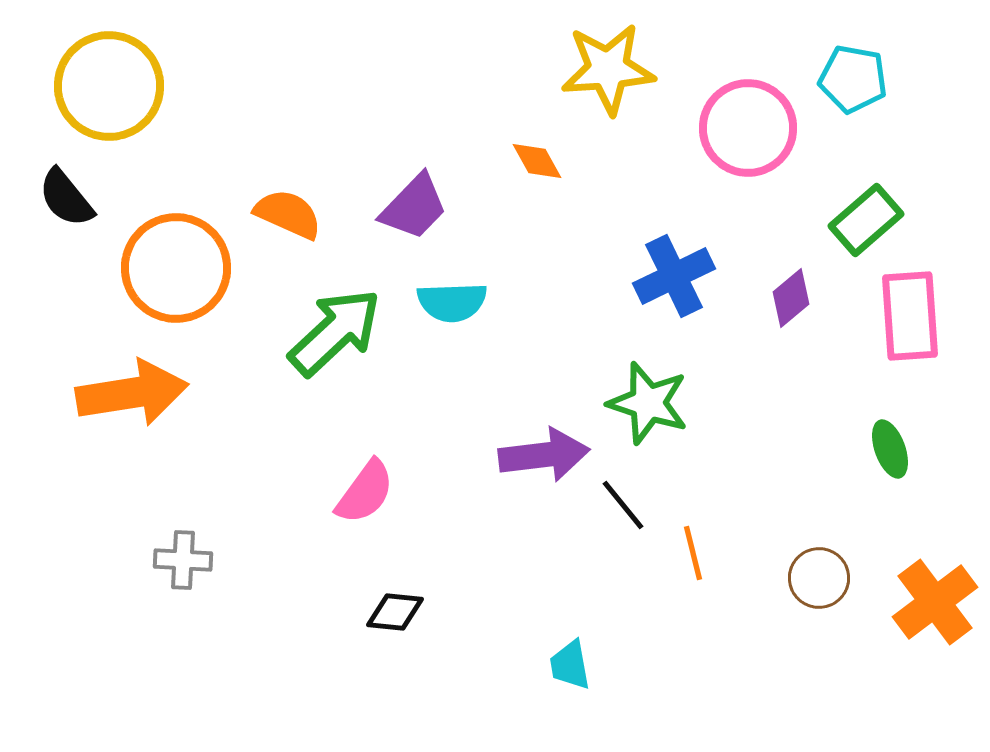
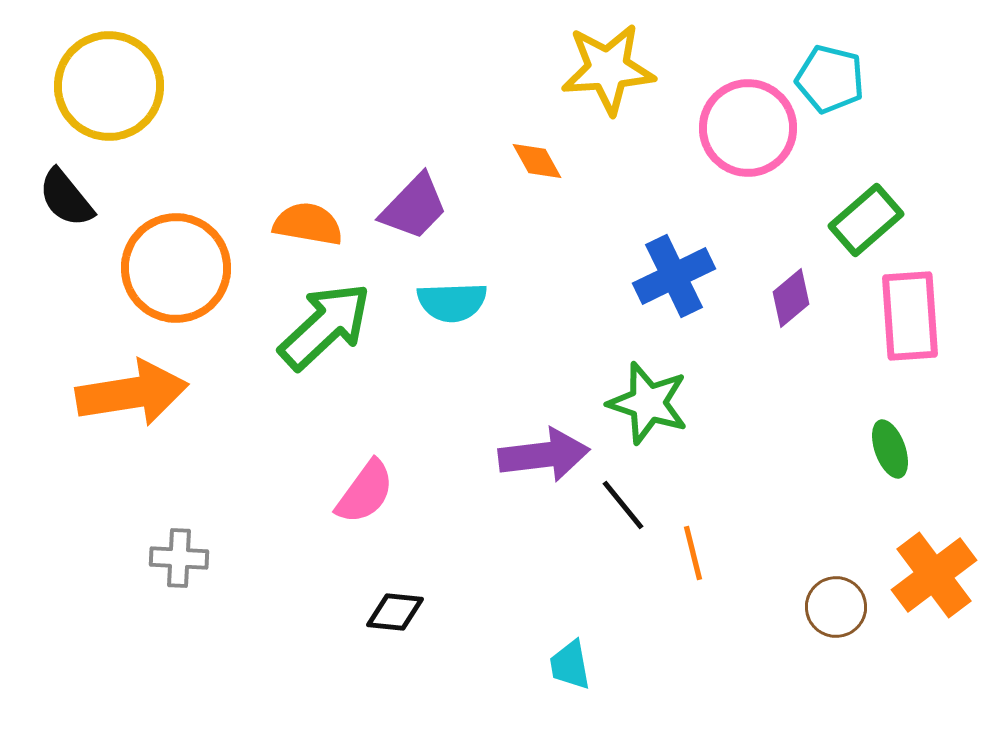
cyan pentagon: moved 23 px left; rotated 4 degrees clockwise
orange semicircle: moved 20 px right, 10 px down; rotated 14 degrees counterclockwise
green arrow: moved 10 px left, 6 px up
gray cross: moved 4 px left, 2 px up
brown circle: moved 17 px right, 29 px down
orange cross: moved 1 px left, 27 px up
